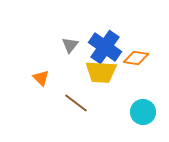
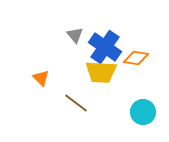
gray triangle: moved 5 px right, 10 px up; rotated 18 degrees counterclockwise
